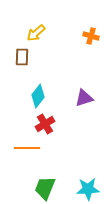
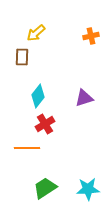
orange cross: rotated 28 degrees counterclockwise
green trapezoid: rotated 35 degrees clockwise
